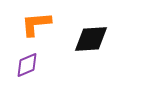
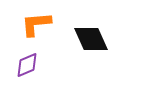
black diamond: rotated 69 degrees clockwise
